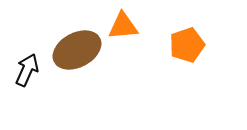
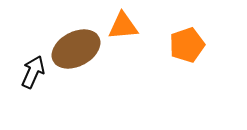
brown ellipse: moved 1 px left, 1 px up
black arrow: moved 6 px right, 2 px down
